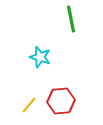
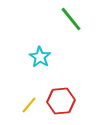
green line: rotated 28 degrees counterclockwise
cyan star: rotated 15 degrees clockwise
